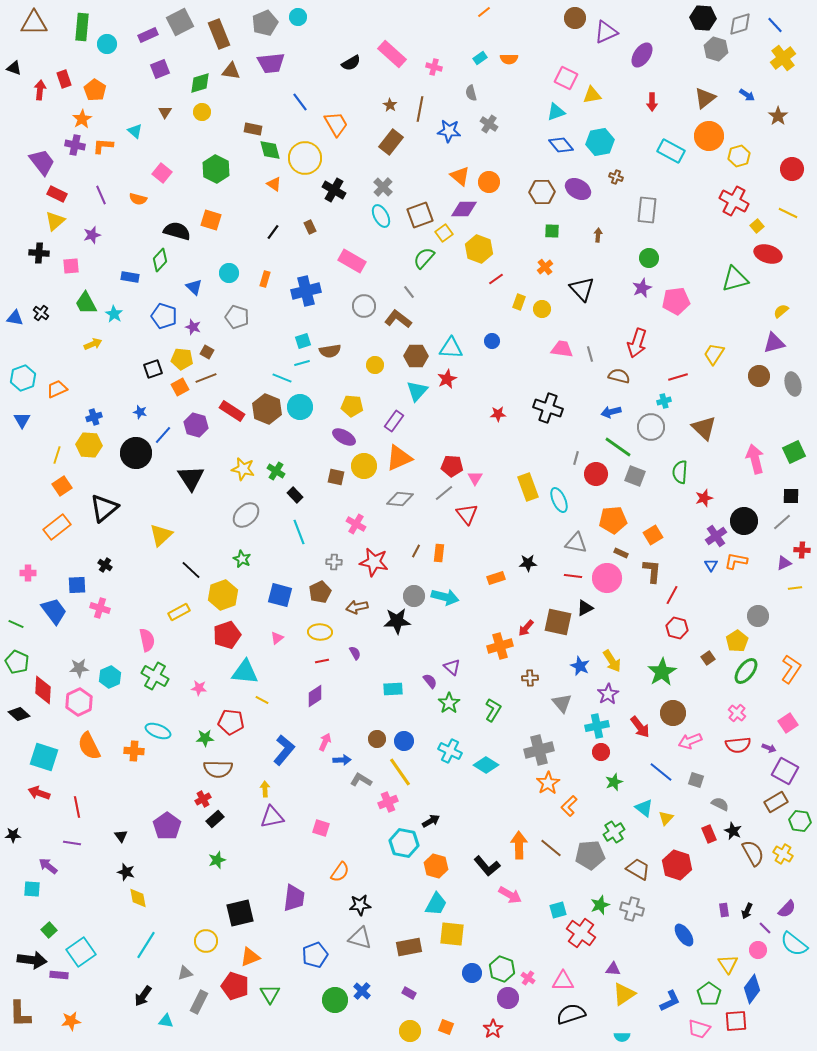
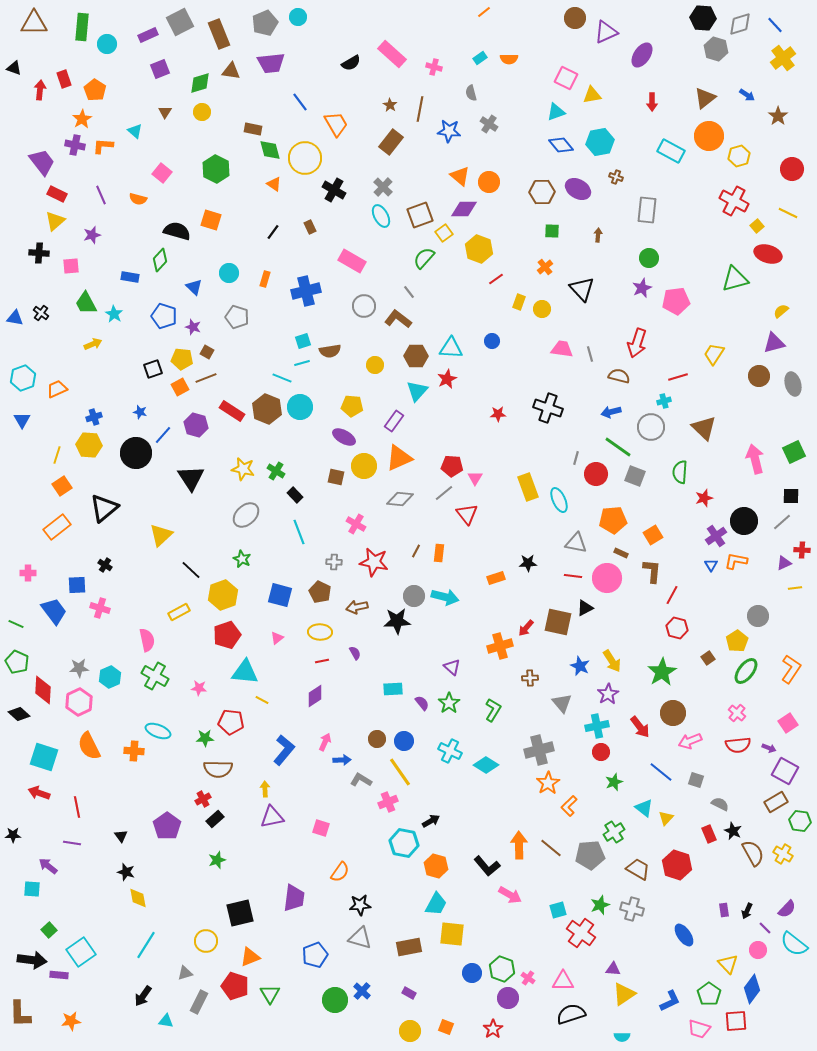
brown pentagon at (320, 592): rotated 20 degrees counterclockwise
purple semicircle at (430, 681): moved 8 px left, 22 px down
yellow triangle at (728, 964): rotated 10 degrees counterclockwise
